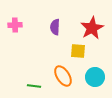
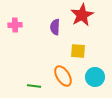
red star: moved 10 px left, 13 px up
